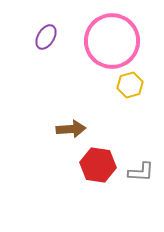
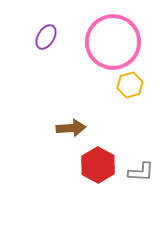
pink circle: moved 1 px right, 1 px down
brown arrow: moved 1 px up
red hexagon: rotated 20 degrees clockwise
